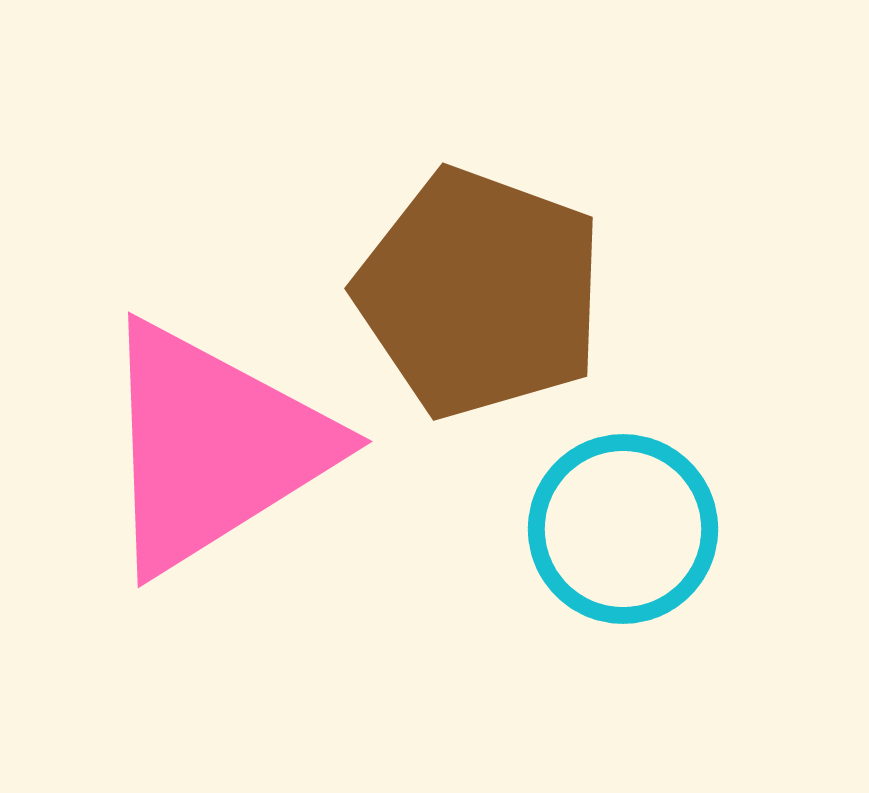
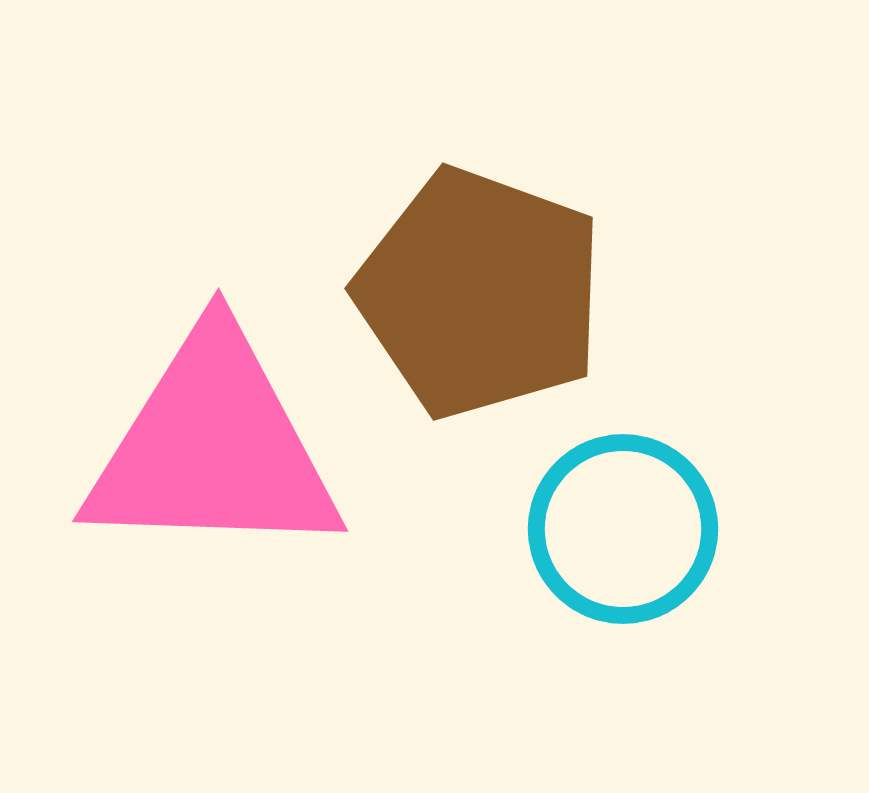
pink triangle: rotated 34 degrees clockwise
